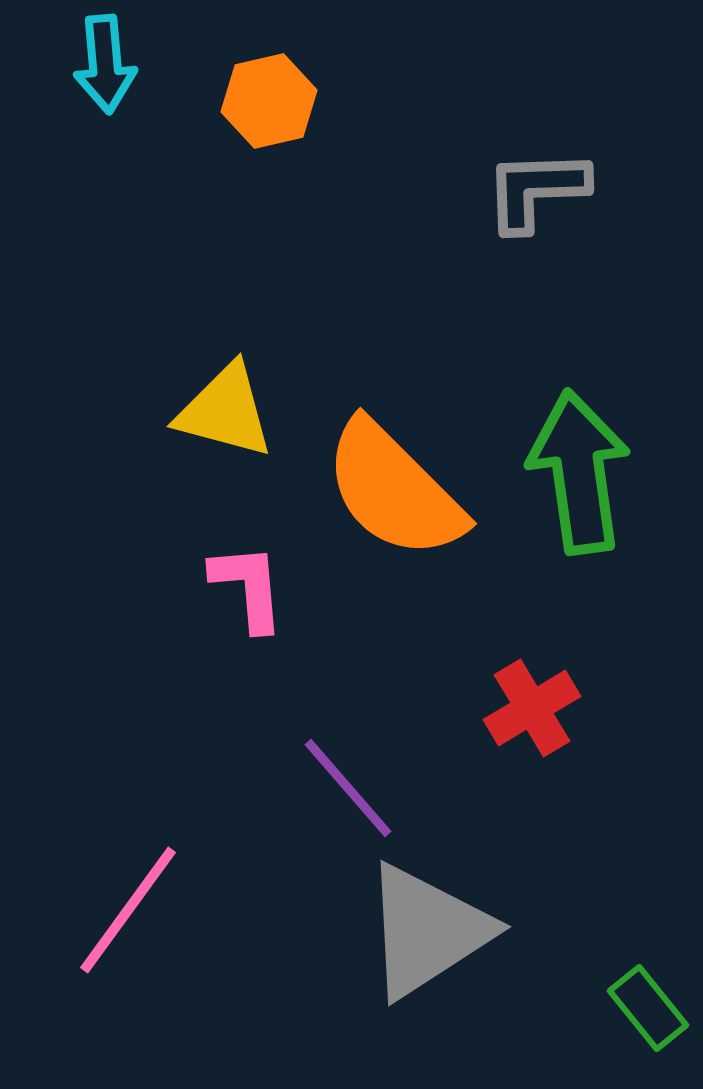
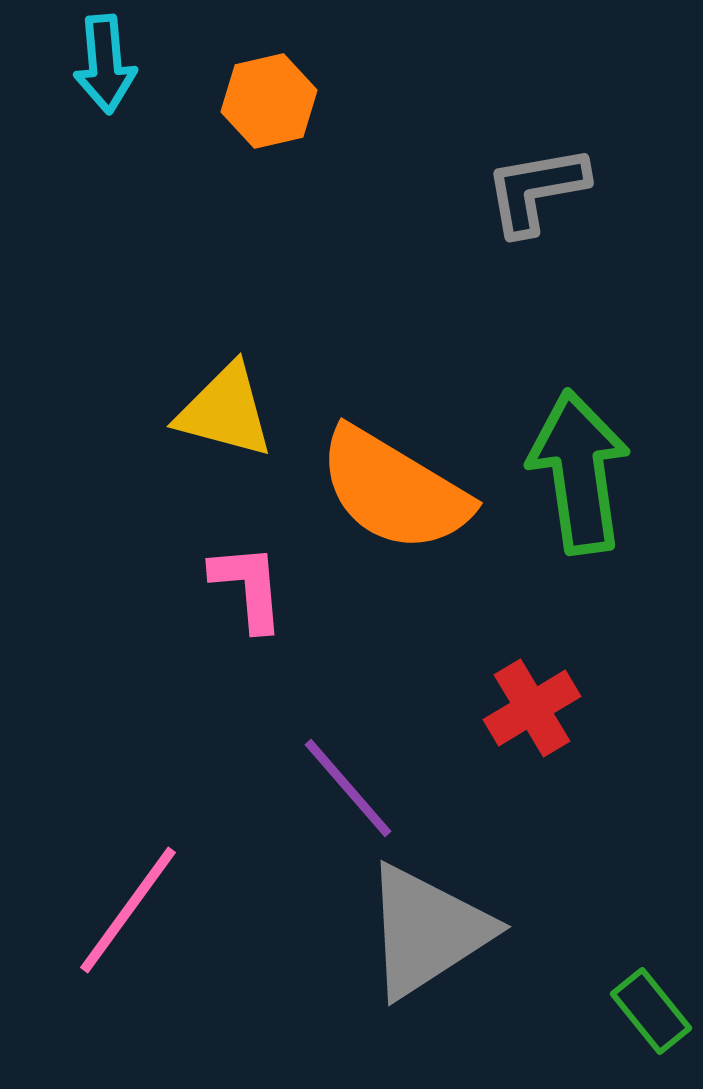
gray L-shape: rotated 8 degrees counterclockwise
orange semicircle: rotated 14 degrees counterclockwise
green rectangle: moved 3 px right, 3 px down
